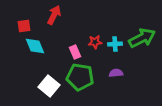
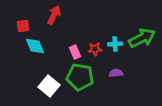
red square: moved 1 px left
red star: moved 7 px down
